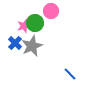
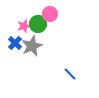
pink circle: moved 1 px left, 3 px down
green circle: moved 3 px right, 1 px down
